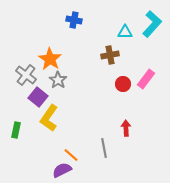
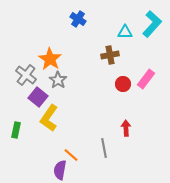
blue cross: moved 4 px right, 1 px up; rotated 21 degrees clockwise
purple semicircle: moved 2 px left; rotated 54 degrees counterclockwise
